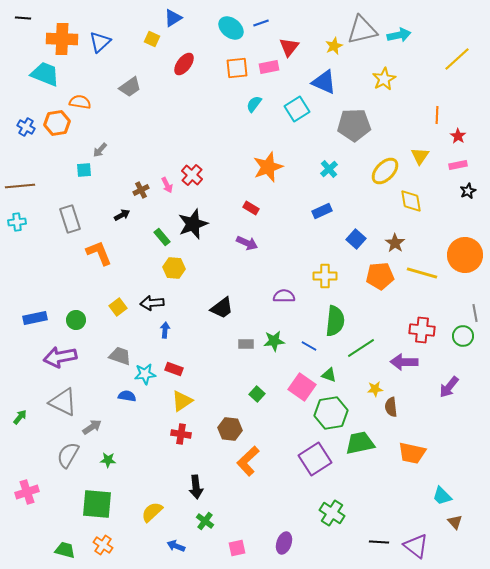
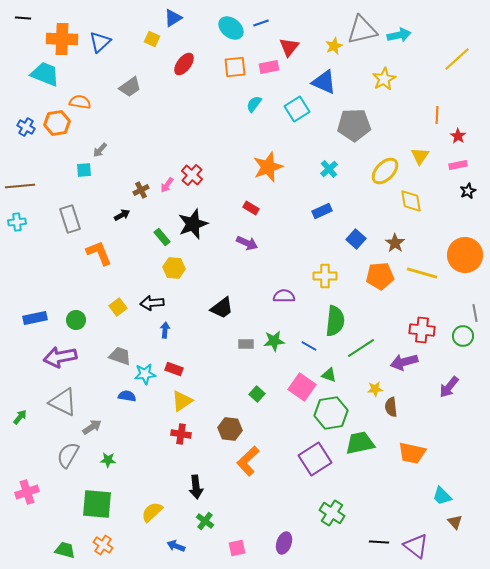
orange square at (237, 68): moved 2 px left, 1 px up
pink arrow at (167, 185): rotated 63 degrees clockwise
purple arrow at (404, 362): rotated 16 degrees counterclockwise
